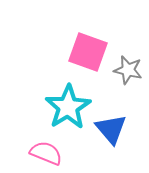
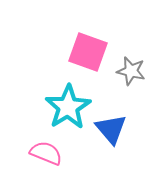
gray star: moved 3 px right, 1 px down
